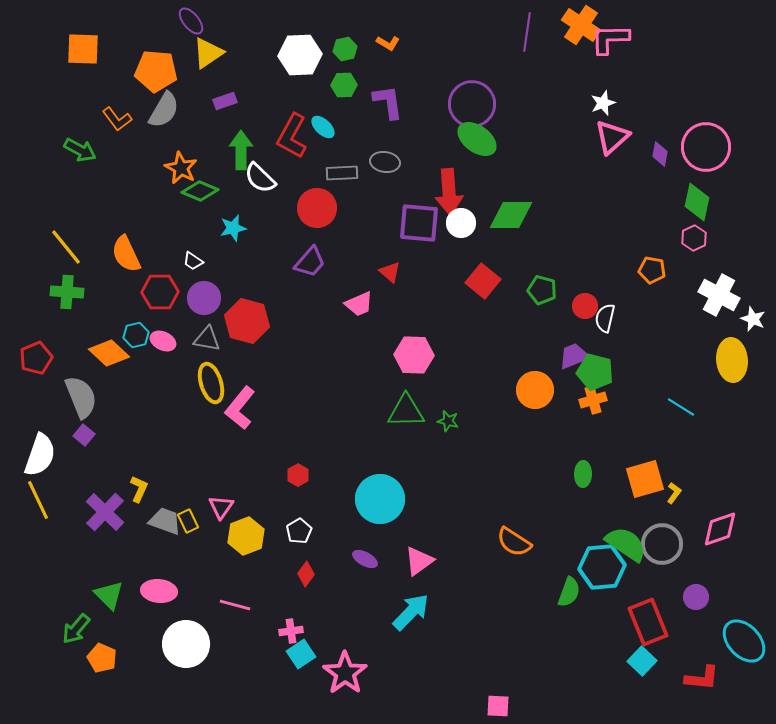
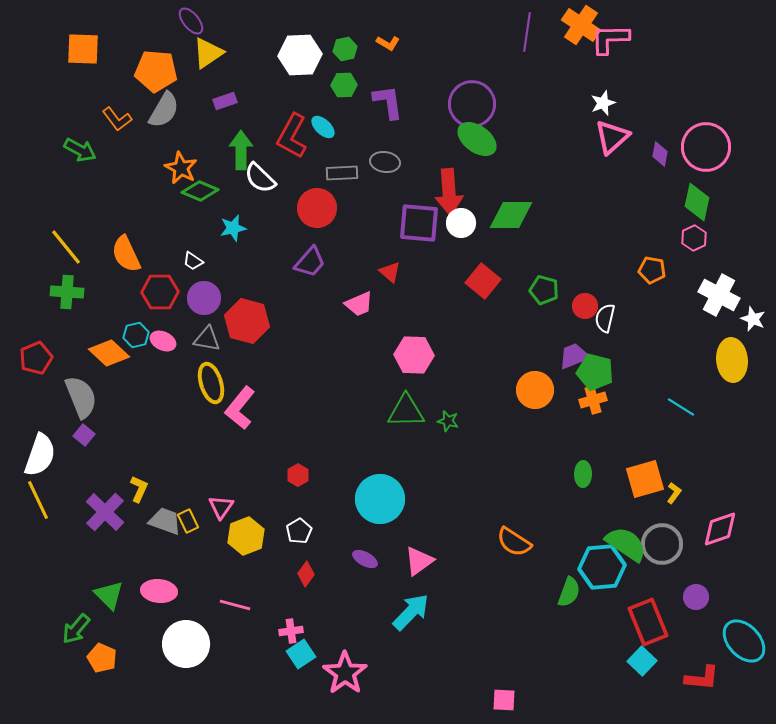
green pentagon at (542, 290): moved 2 px right
pink square at (498, 706): moved 6 px right, 6 px up
